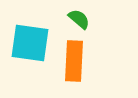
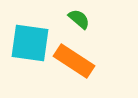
orange rectangle: rotated 60 degrees counterclockwise
